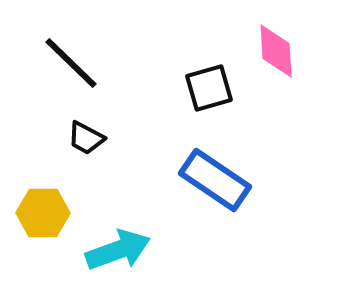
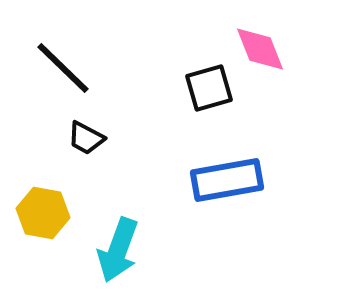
pink diamond: moved 16 px left, 2 px up; rotated 18 degrees counterclockwise
black line: moved 8 px left, 5 px down
blue rectangle: moved 12 px right; rotated 44 degrees counterclockwise
yellow hexagon: rotated 9 degrees clockwise
cyan arrow: rotated 130 degrees clockwise
